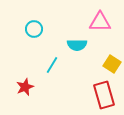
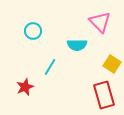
pink triangle: rotated 45 degrees clockwise
cyan circle: moved 1 px left, 2 px down
cyan line: moved 2 px left, 2 px down
